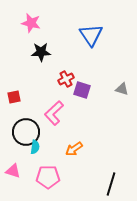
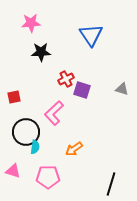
pink star: rotated 18 degrees counterclockwise
